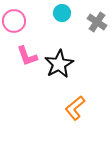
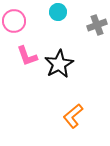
cyan circle: moved 4 px left, 1 px up
gray cross: moved 3 px down; rotated 36 degrees clockwise
orange L-shape: moved 2 px left, 8 px down
